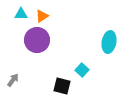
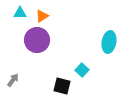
cyan triangle: moved 1 px left, 1 px up
